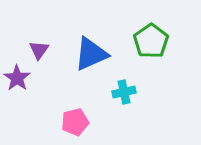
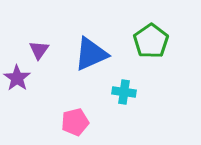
cyan cross: rotated 20 degrees clockwise
